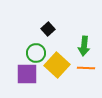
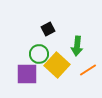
black square: rotated 16 degrees clockwise
green arrow: moved 7 px left
green circle: moved 3 px right, 1 px down
orange line: moved 2 px right, 2 px down; rotated 36 degrees counterclockwise
